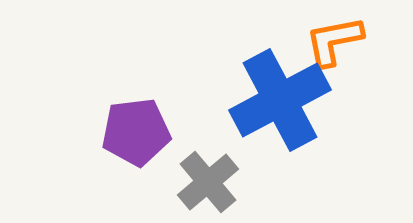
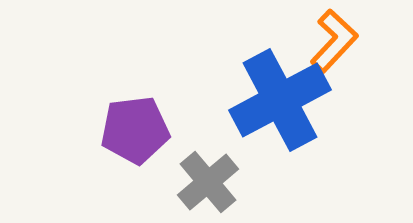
orange L-shape: rotated 144 degrees clockwise
purple pentagon: moved 1 px left, 2 px up
